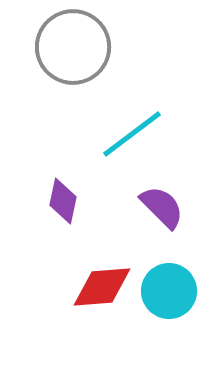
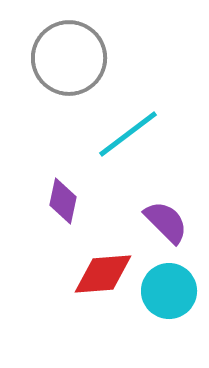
gray circle: moved 4 px left, 11 px down
cyan line: moved 4 px left
purple semicircle: moved 4 px right, 15 px down
red diamond: moved 1 px right, 13 px up
